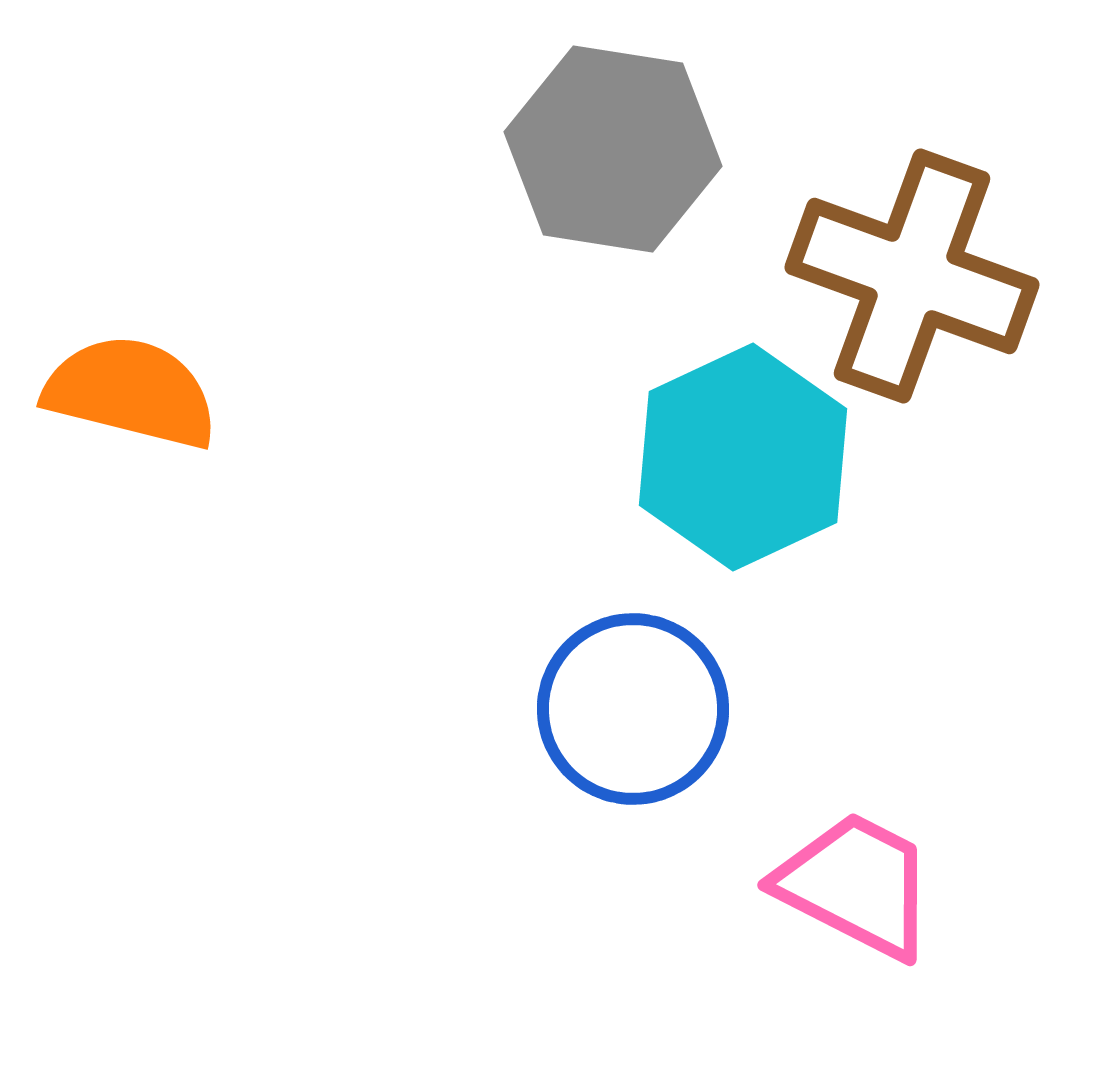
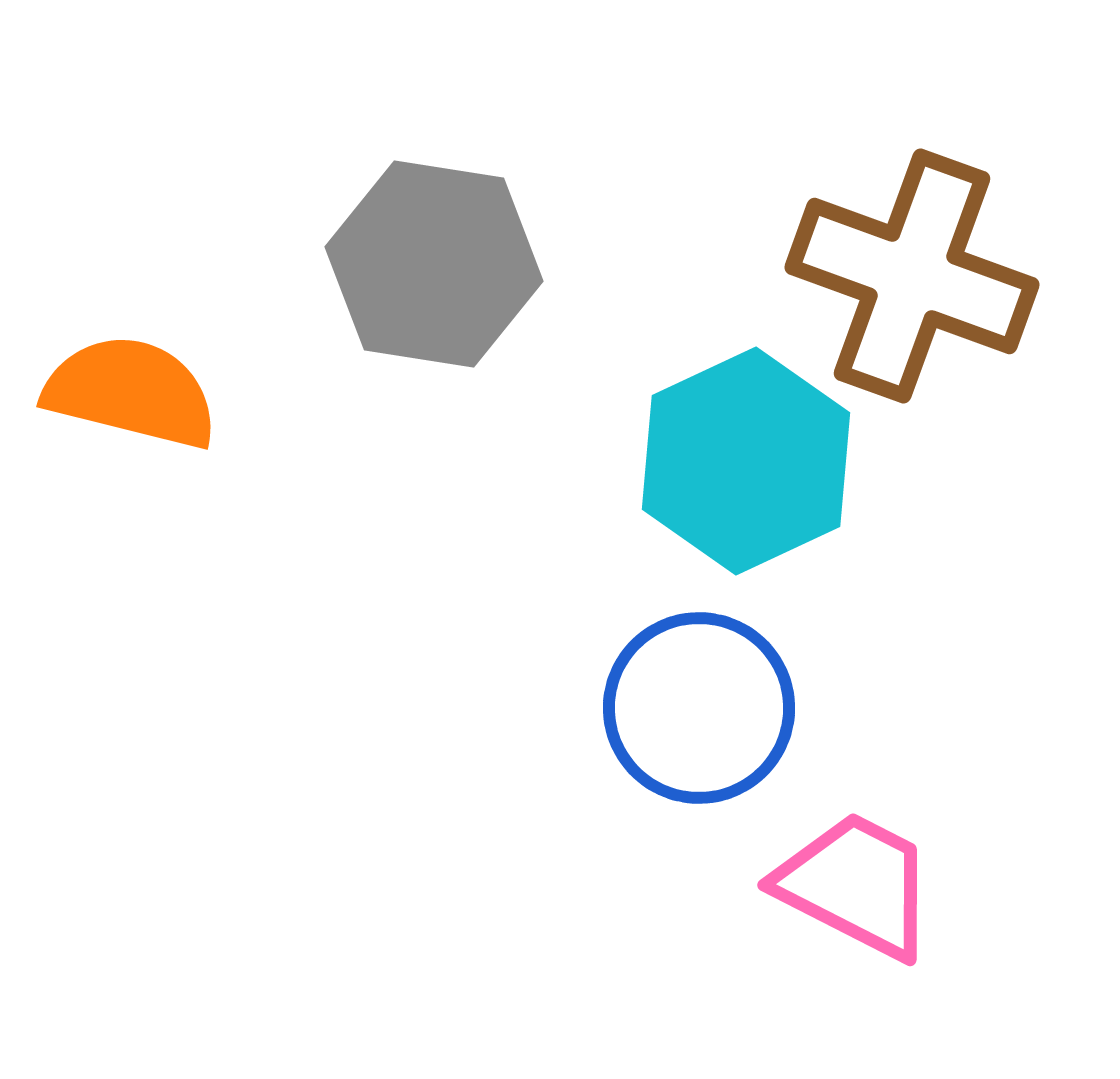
gray hexagon: moved 179 px left, 115 px down
cyan hexagon: moved 3 px right, 4 px down
blue circle: moved 66 px right, 1 px up
